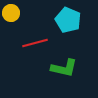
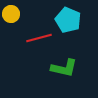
yellow circle: moved 1 px down
red line: moved 4 px right, 5 px up
